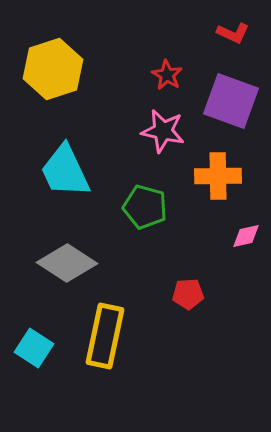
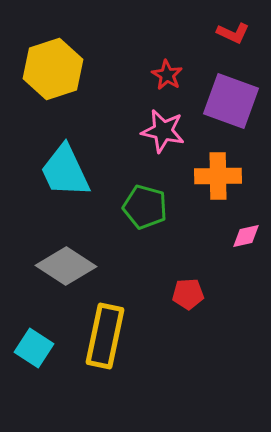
gray diamond: moved 1 px left, 3 px down
